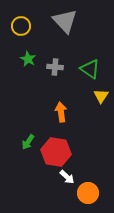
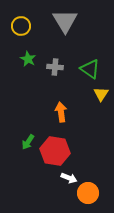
gray triangle: rotated 12 degrees clockwise
yellow triangle: moved 2 px up
red hexagon: moved 1 px left, 1 px up
white arrow: moved 2 px right, 1 px down; rotated 21 degrees counterclockwise
